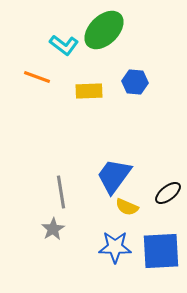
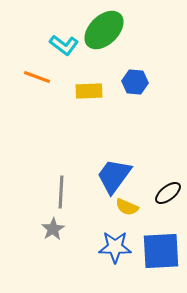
gray line: rotated 12 degrees clockwise
